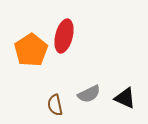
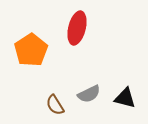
red ellipse: moved 13 px right, 8 px up
black triangle: rotated 10 degrees counterclockwise
brown semicircle: rotated 20 degrees counterclockwise
